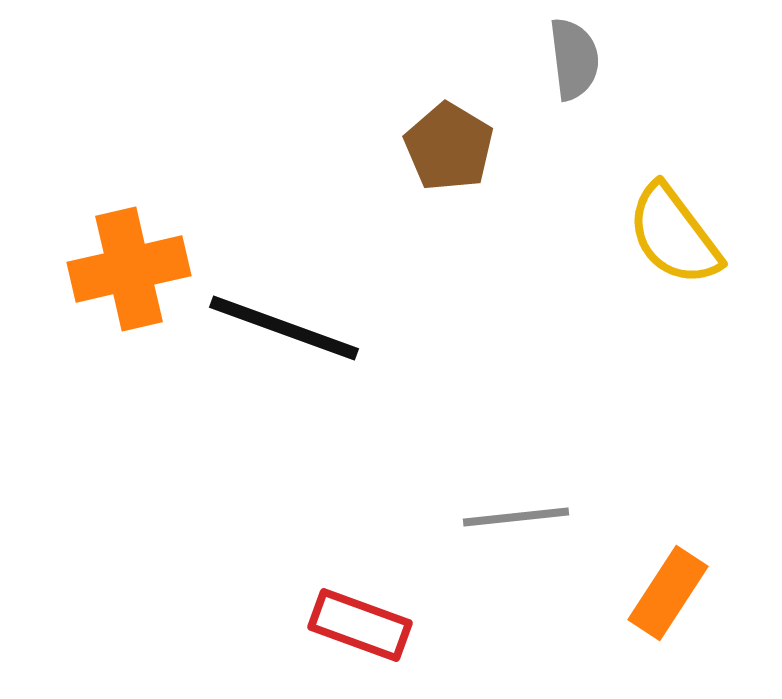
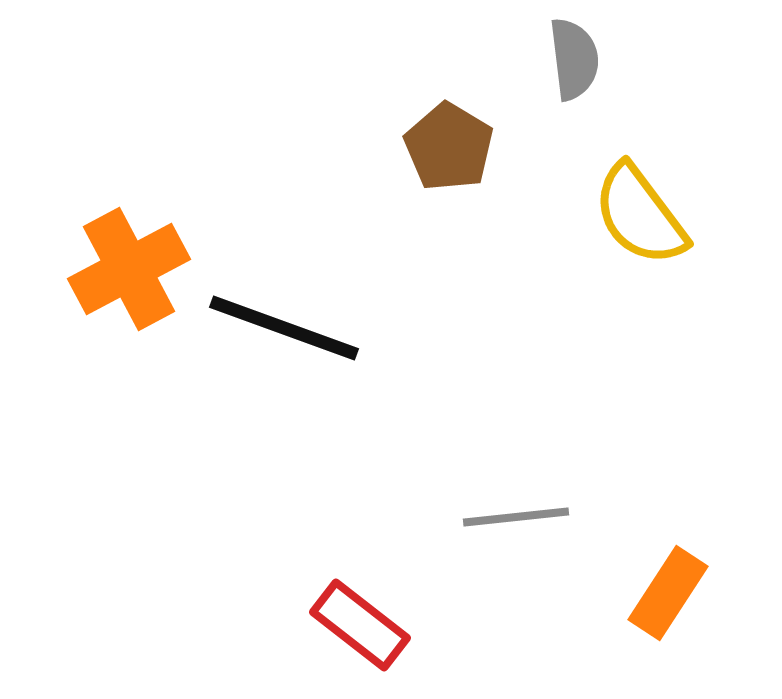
yellow semicircle: moved 34 px left, 20 px up
orange cross: rotated 15 degrees counterclockwise
red rectangle: rotated 18 degrees clockwise
